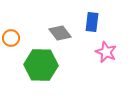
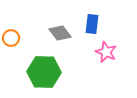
blue rectangle: moved 2 px down
green hexagon: moved 3 px right, 7 px down
